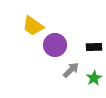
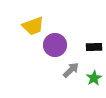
yellow trapezoid: rotated 55 degrees counterclockwise
